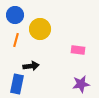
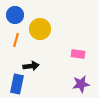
pink rectangle: moved 4 px down
